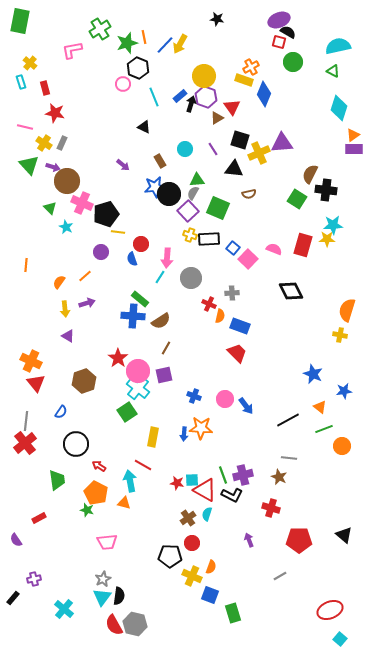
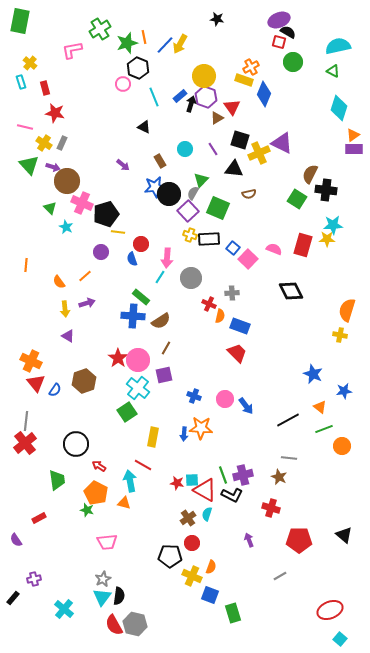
purple triangle at (282, 143): rotated 30 degrees clockwise
green triangle at (197, 180): moved 4 px right; rotated 42 degrees counterclockwise
orange semicircle at (59, 282): rotated 72 degrees counterclockwise
green rectangle at (140, 299): moved 1 px right, 2 px up
pink circle at (138, 371): moved 11 px up
blue semicircle at (61, 412): moved 6 px left, 22 px up
